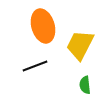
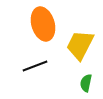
orange ellipse: moved 2 px up
green semicircle: moved 1 px right, 2 px up; rotated 18 degrees clockwise
